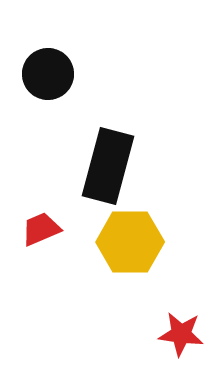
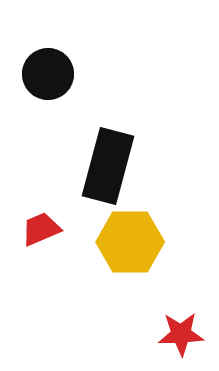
red star: rotated 9 degrees counterclockwise
